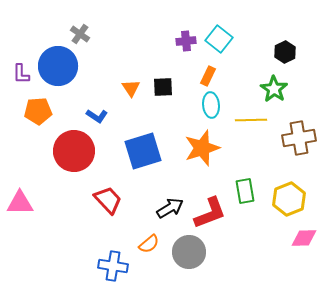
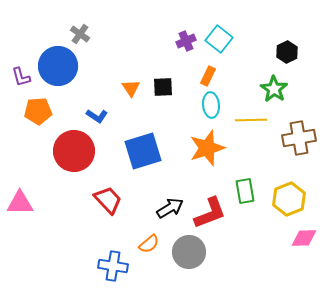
purple cross: rotated 18 degrees counterclockwise
black hexagon: moved 2 px right
purple L-shape: moved 3 px down; rotated 15 degrees counterclockwise
orange star: moved 5 px right
